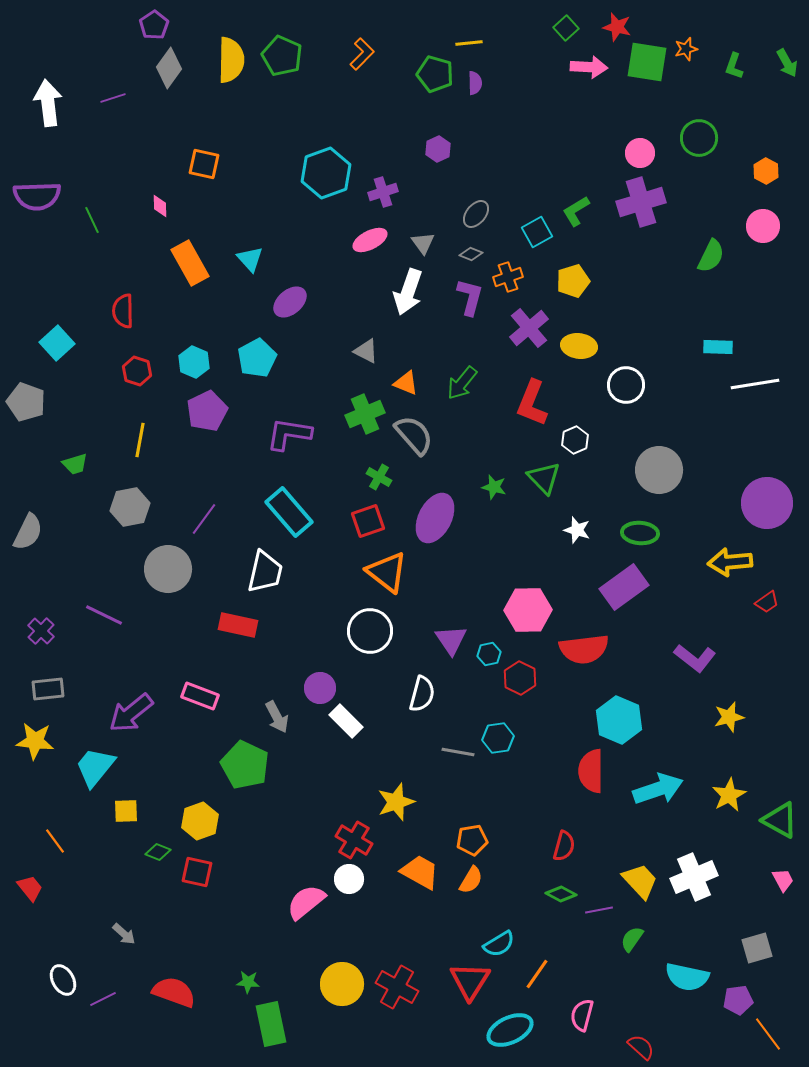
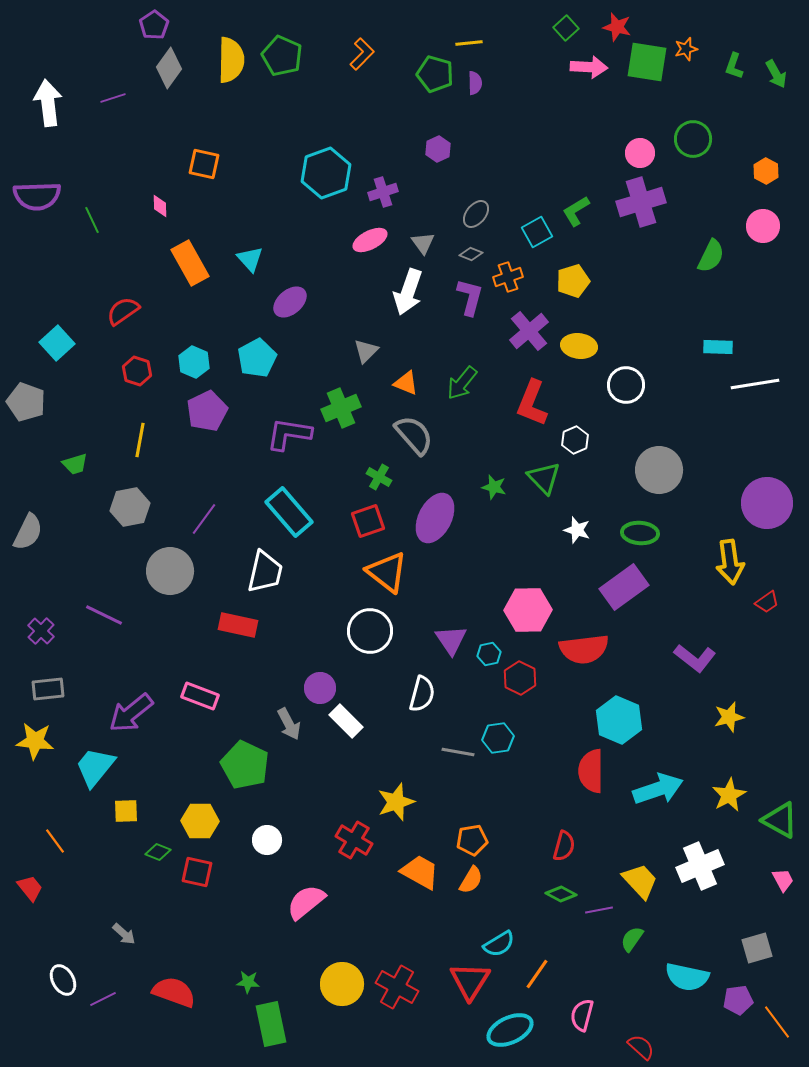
green arrow at (787, 63): moved 11 px left, 11 px down
green circle at (699, 138): moved 6 px left, 1 px down
red semicircle at (123, 311): rotated 56 degrees clockwise
purple cross at (529, 328): moved 3 px down
gray triangle at (366, 351): rotated 48 degrees clockwise
green cross at (365, 414): moved 24 px left, 6 px up
yellow arrow at (730, 562): rotated 93 degrees counterclockwise
gray circle at (168, 569): moved 2 px right, 2 px down
gray arrow at (277, 717): moved 12 px right, 7 px down
yellow hexagon at (200, 821): rotated 21 degrees clockwise
white cross at (694, 877): moved 6 px right, 11 px up
white circle at (349, 879): moved 82 px left, 39 px up
orange line at (768, 1034): moved 9 px right, 12 px up
